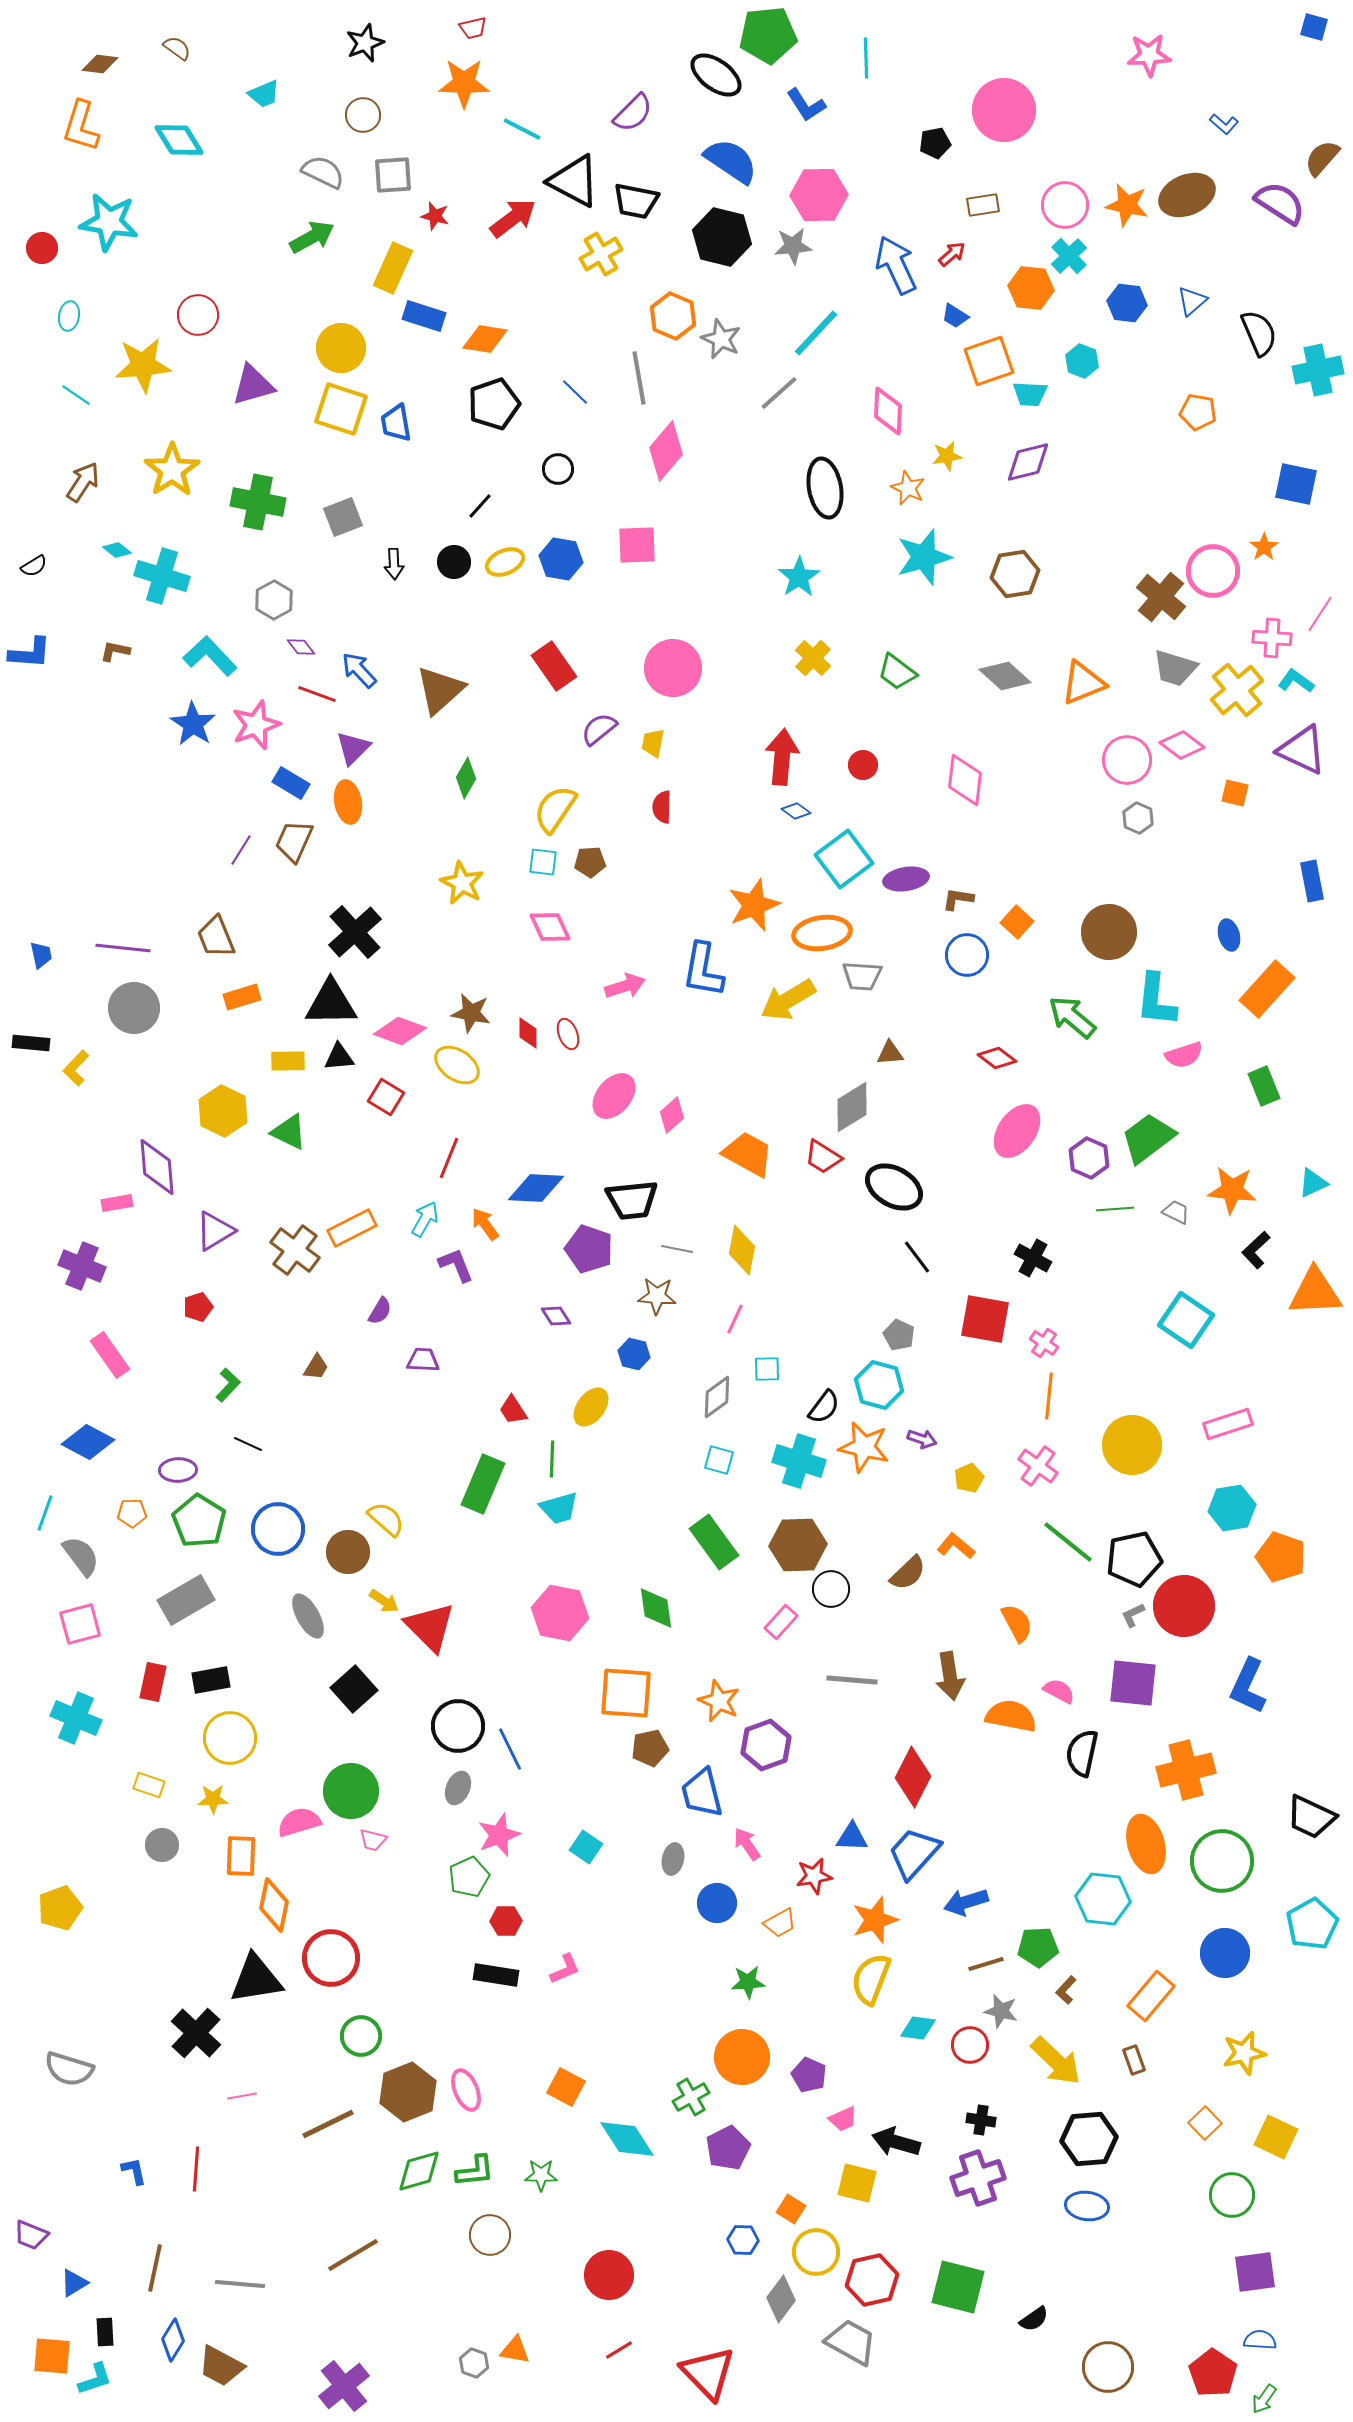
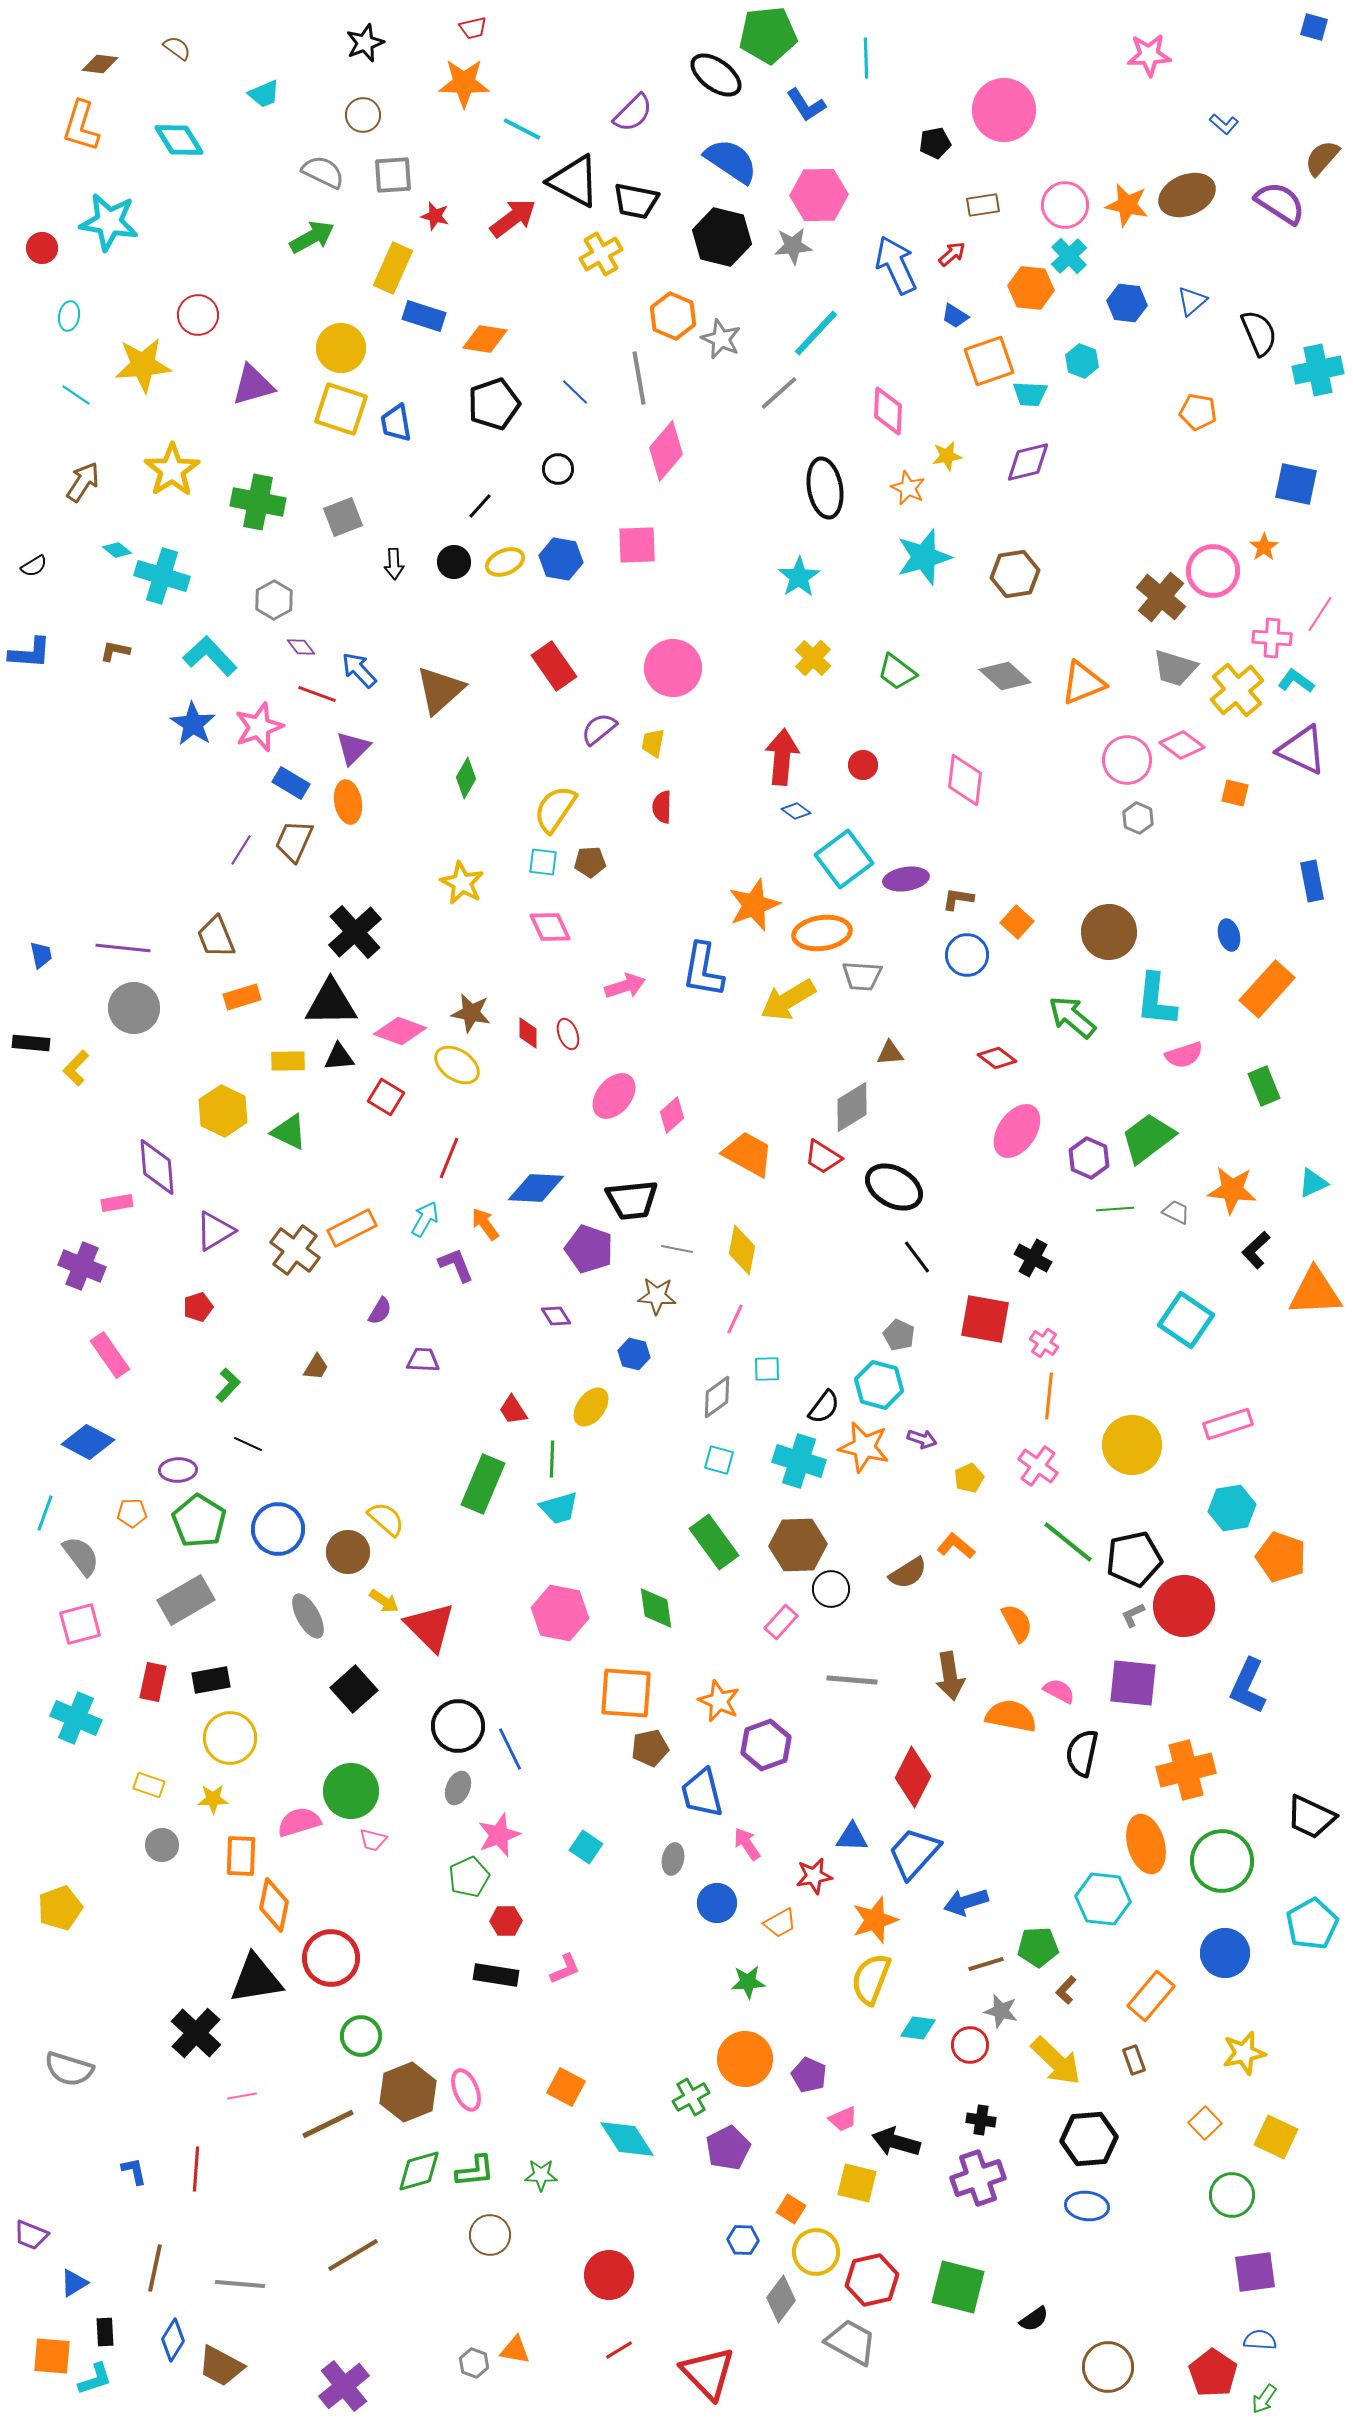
pink star at (256, 725): moved 3 px right, 2 px down
brown semicircle at (908, 1573): rotated 12 degrees clockwise
orange circle at (742, 2057): moved 3 px right, 2 px down
